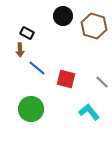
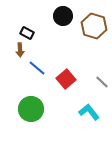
red square: rotated 36 degrees clockwise
